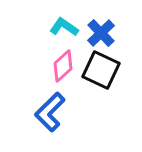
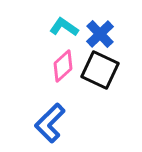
blue cross: moved 1 px left, 1 px down
black square: moved 1 px left
blue L-shape: moved 11 px down
